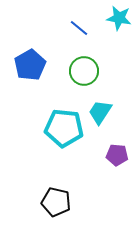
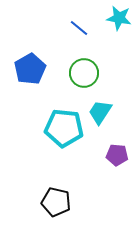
blue pentagon: moved 4 px down
green circle: moved 2 px down
